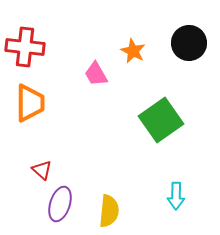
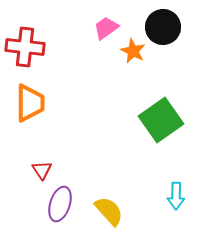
black circle: moved 26 px left, 16 px up
pink trapezoid: moved 10 px right, 46 px up; rotated 84 degrees clockwise
red triangle: rotated 15 degrees clockwise
yellow semicircle: rotated 48 degrees counterclockwise
